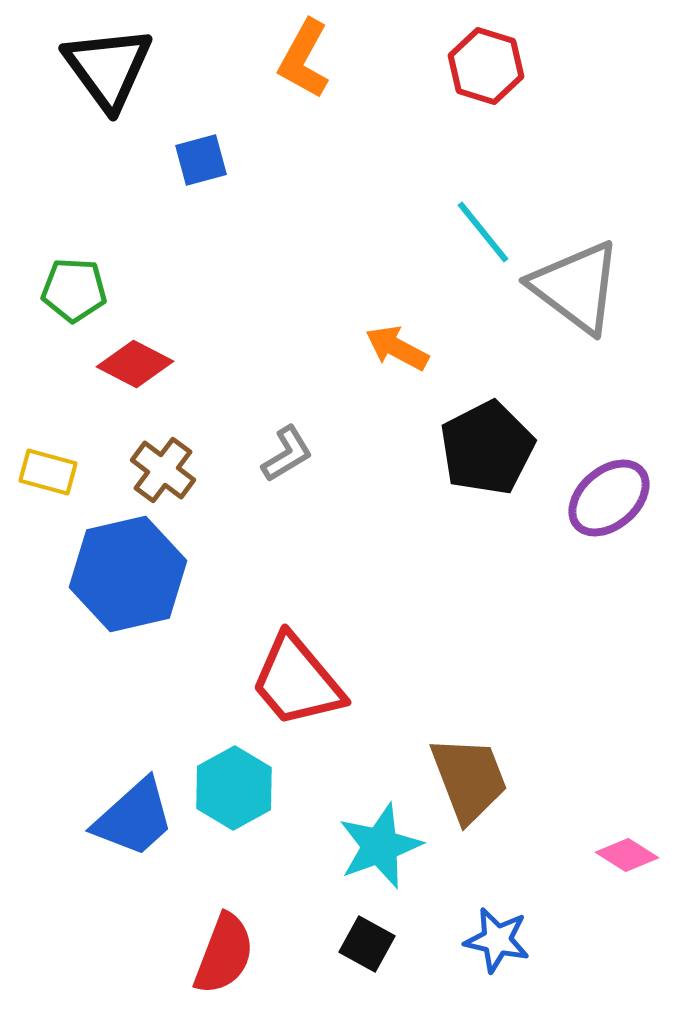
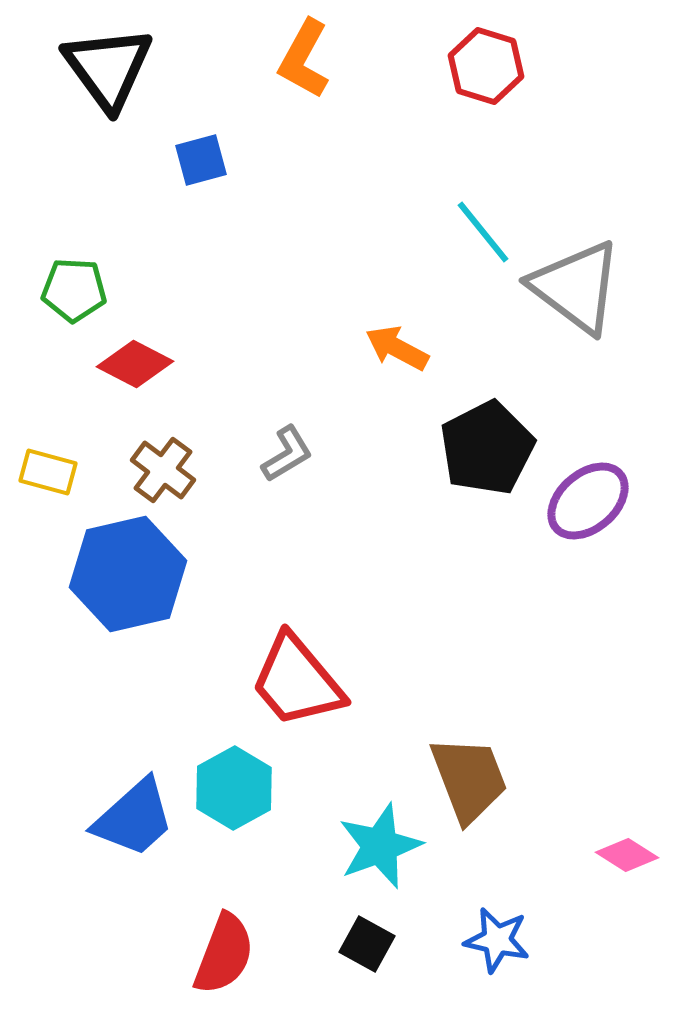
purple ellipse: moved 21 px left, 3 px down
